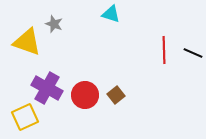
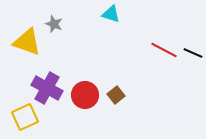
red line: rotated 60 degrees counterclockwise
